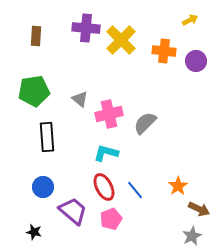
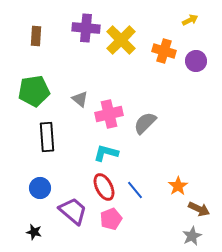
orange cross: rotated 10 degrees clockwise
blue circle: moved 3 px left, 1 px down
